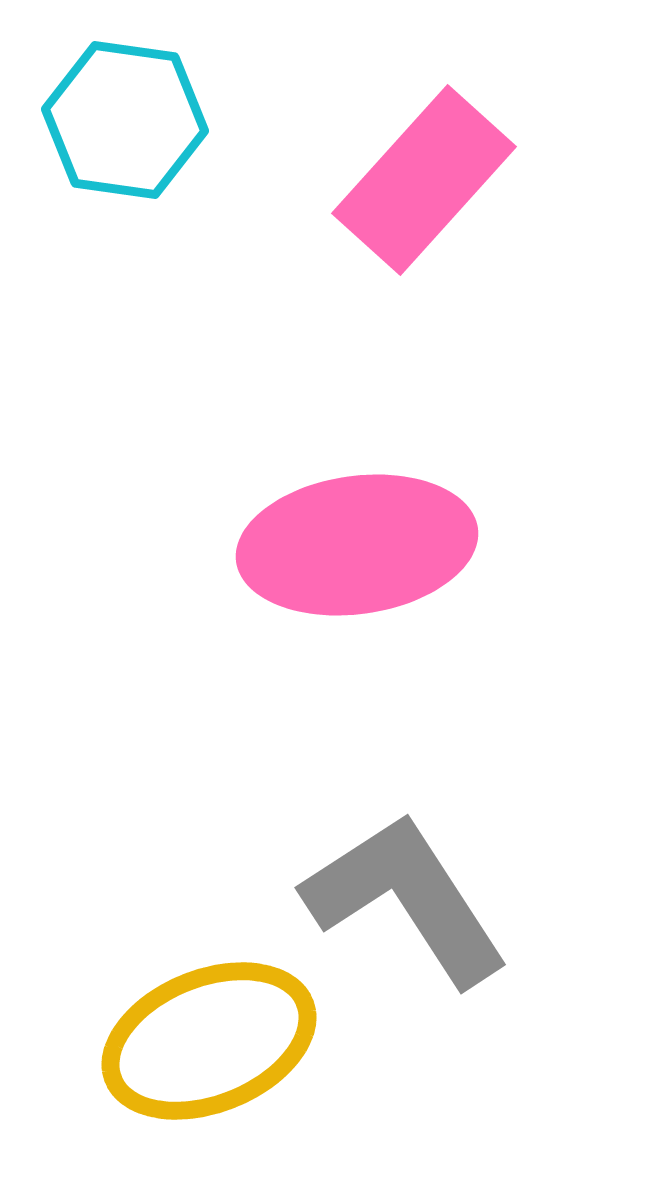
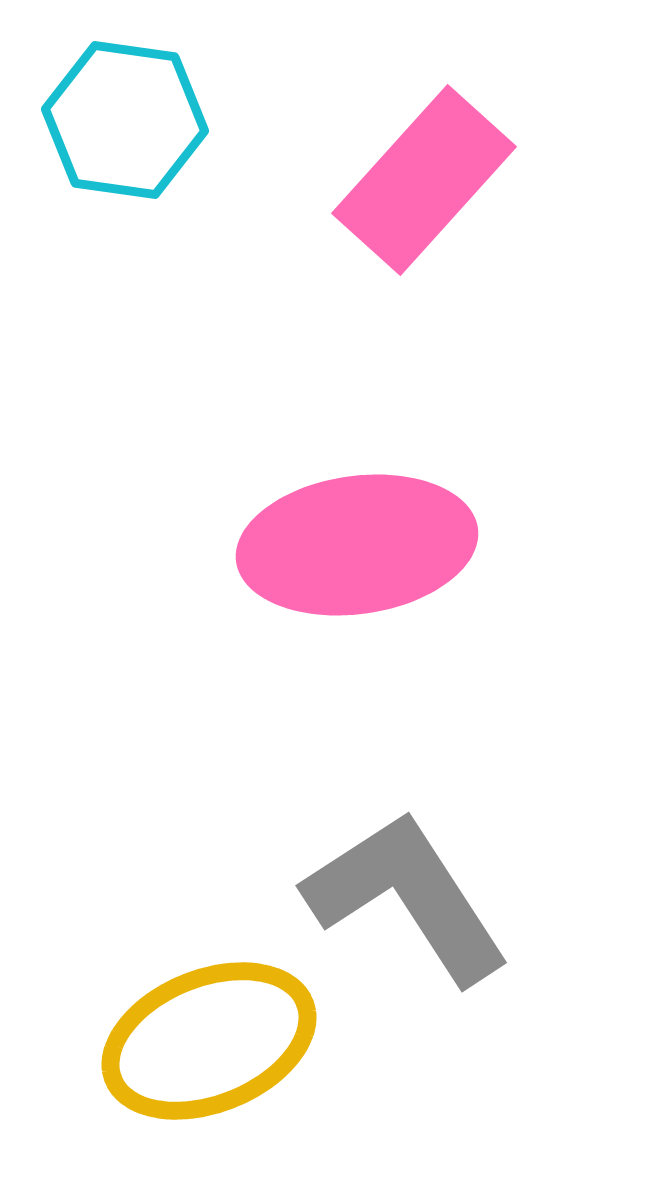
gray L-shape: moved 1 px right, 2 px up
